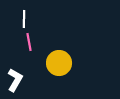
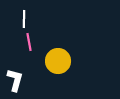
yellow circle: moved 1 px left, 2 px up
white L-shape: rotated 15 degrees counterclockwise
